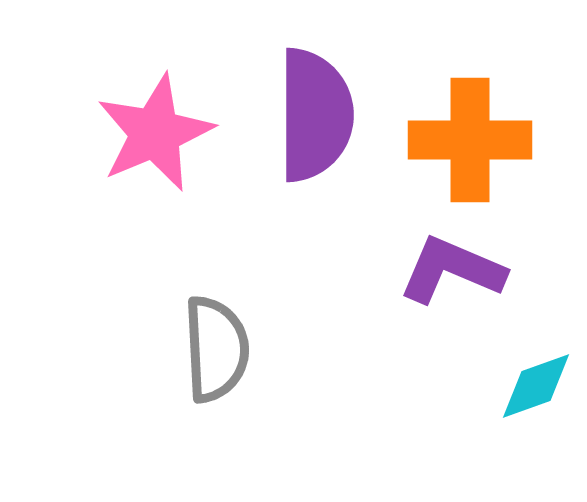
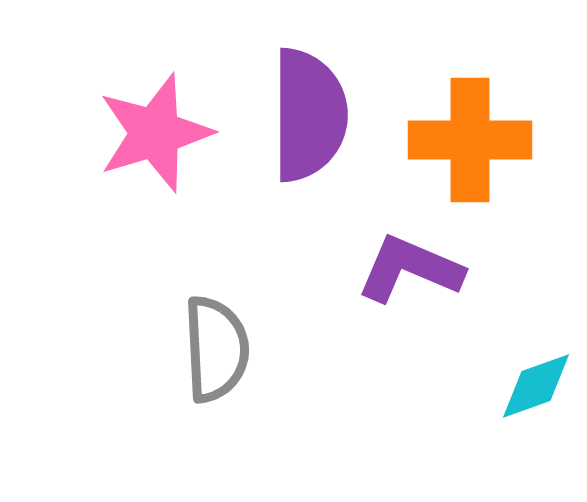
purple semicircle: moved 6 px left
pink star: rotated 6 degrees clockwise
purple L-shape: moved 42 px left, 1 px up
